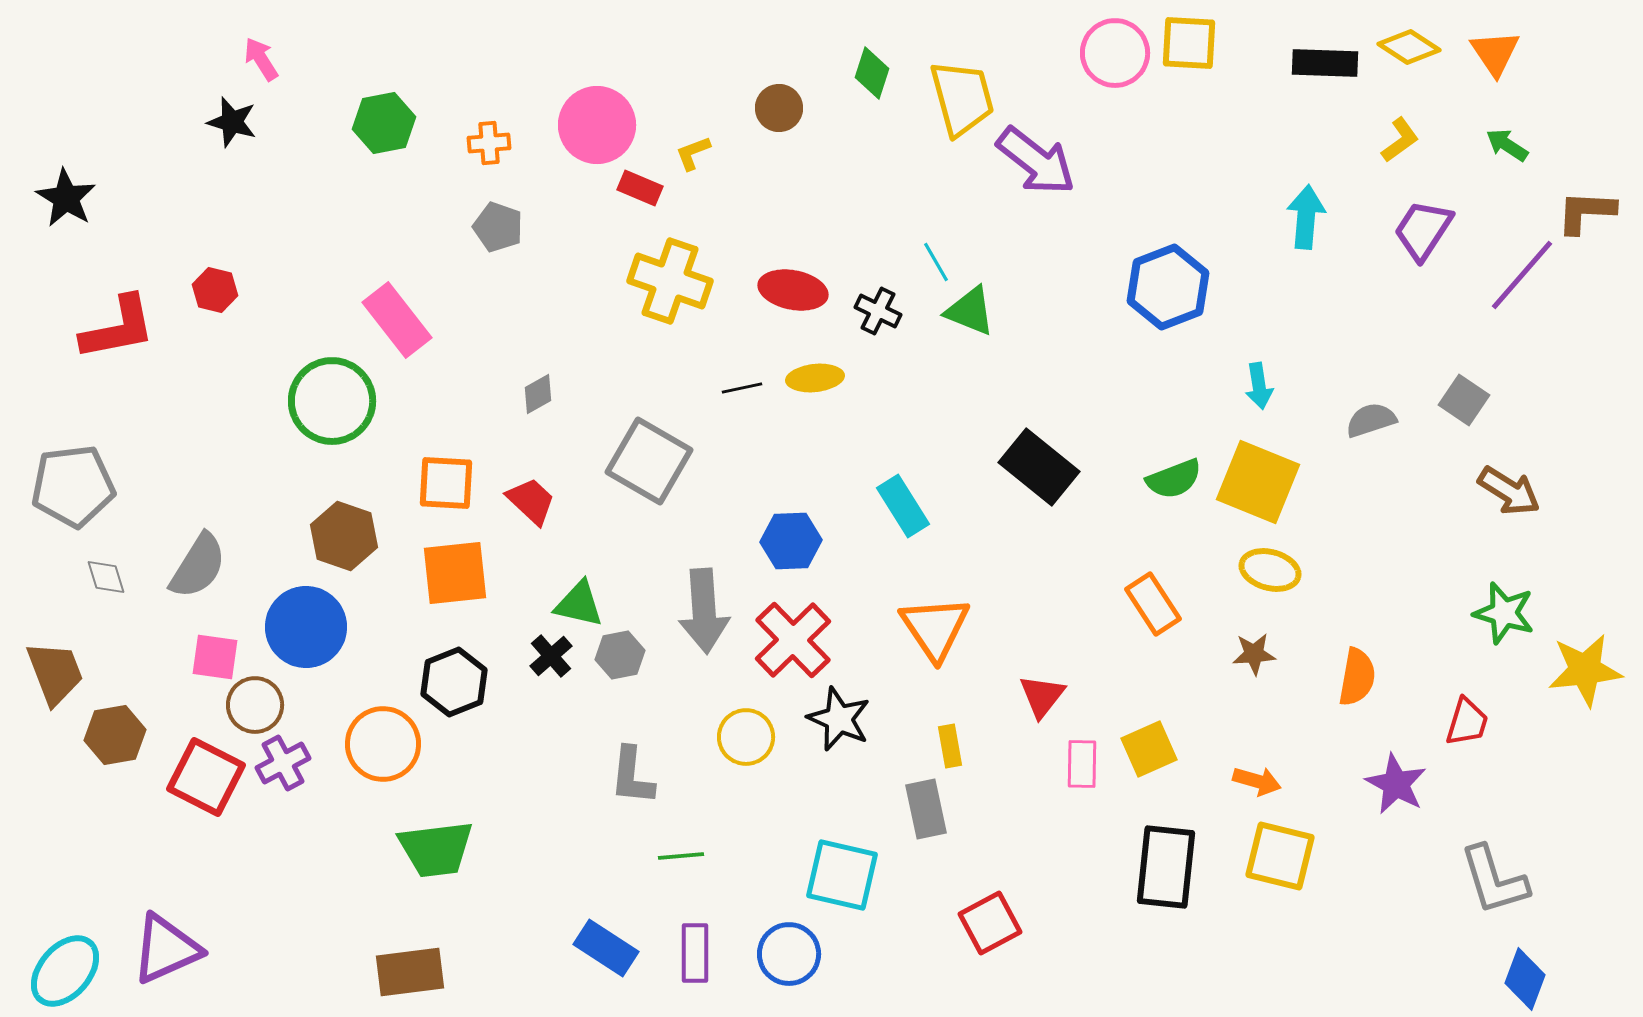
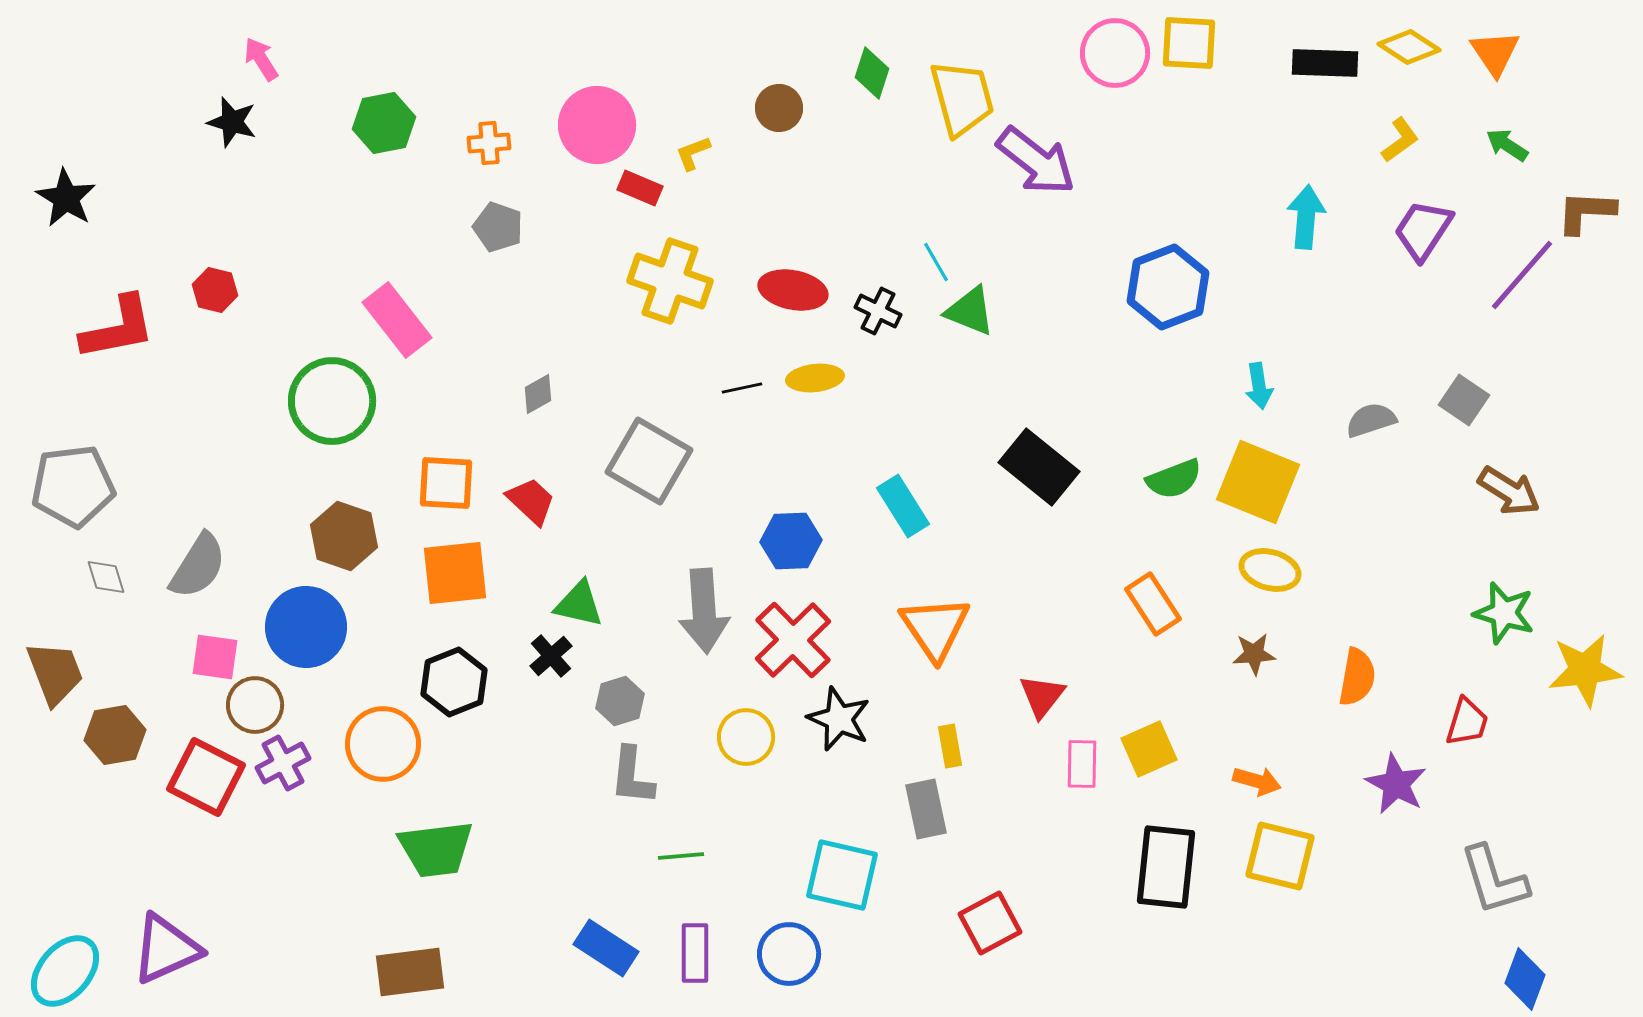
gray hexagon at (620, 655): moved 46 px down; rotated 6 degrees counterclockwise
